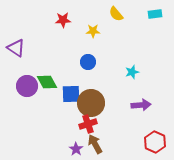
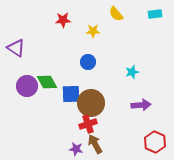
purple star: rotated 24 degrees counterclockwise
